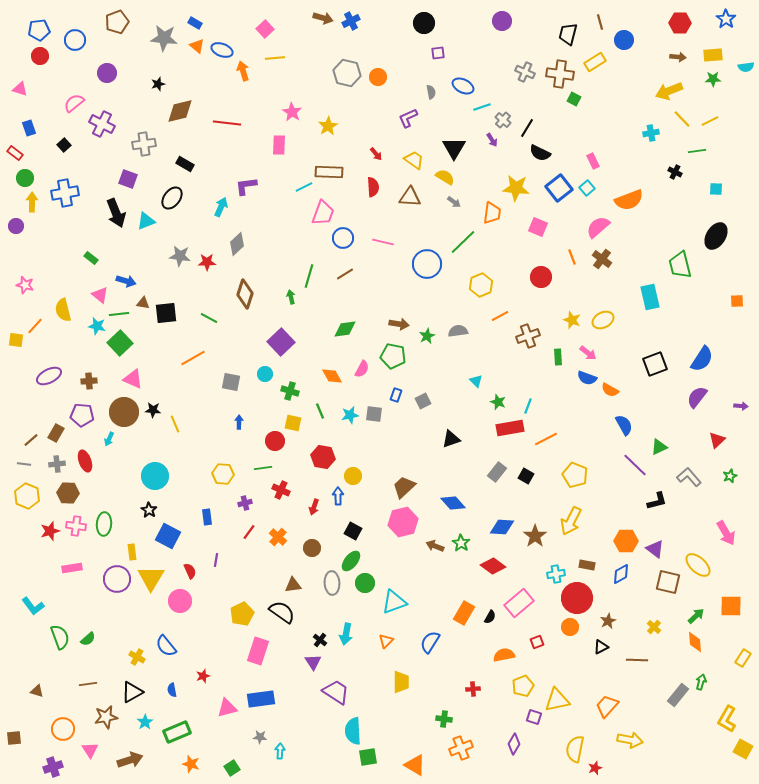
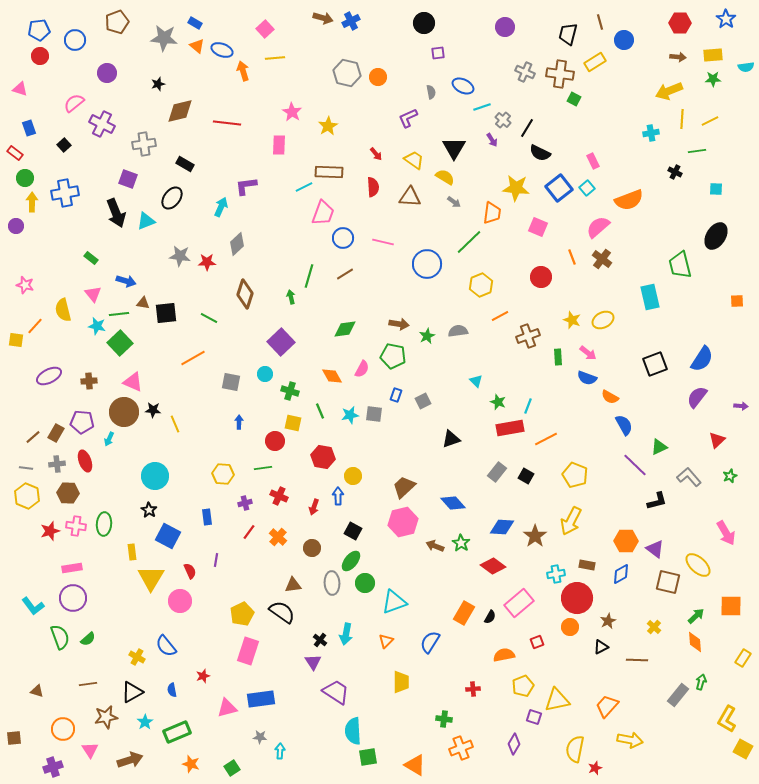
purple circle at (502, 21): moved 3 px right, 6 px down
yellow line at (682, 119): rotated 48 degrees clockwise
green line at (463, 242): moved 6 px right
pink triangle at (100, 295): moved 7 px left, 1 px up; rotated 12 degrees clockwise
pink triangle at (133, 379): moved 3 px down
orange semicircle at (610, 390): moved 7 px down
purple pentagon at (82, 415): moved 7 px down
brown line at (31, 440): moved 2 px right, 3 px up
gray line at (24, 464): moved 2 px right, 4 px down
red cross at (281, 490): moved 2 px left, 6 px down
purple circle at (117, 579): moved 44 px left, 19 px down
pink rectangle at (258, 651): moved 10 px left
